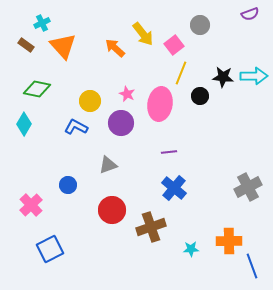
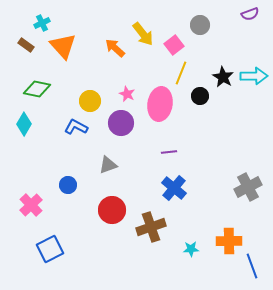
black star: rotated 25 degrees clockwise
